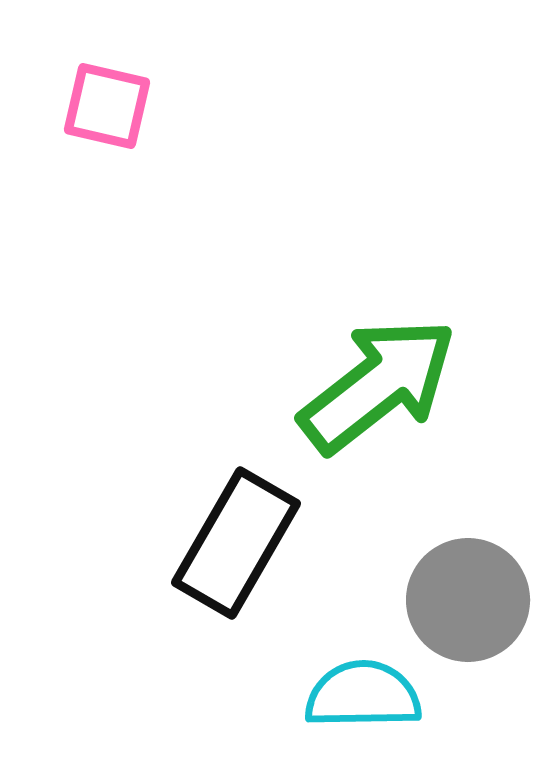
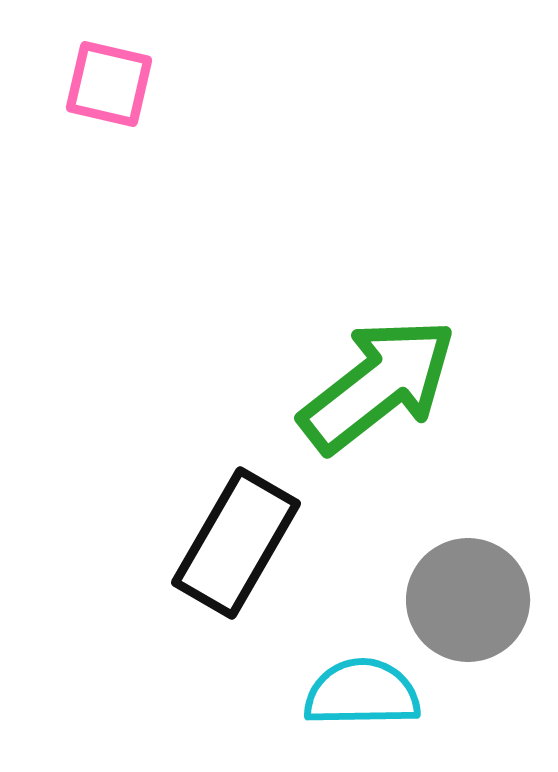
pink square: moved 2 px right, 22 px up
cyan semicircle: moved 1 px left, 2 px up
